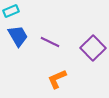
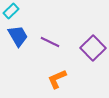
cyan rectangle: rotated 21 degrees counterclockwise
